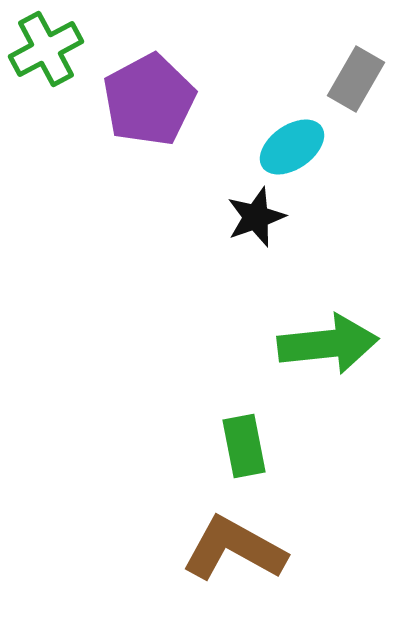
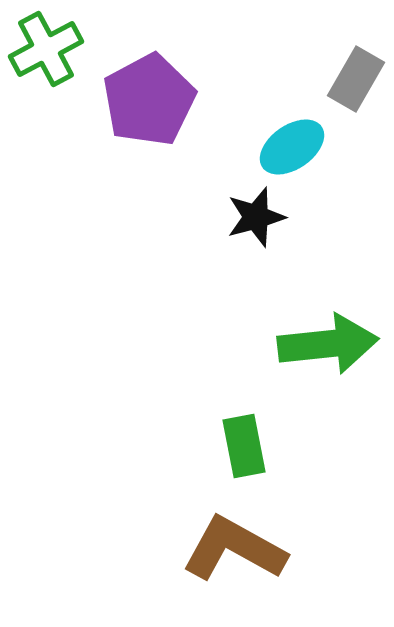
black star: rotated 4 degrees clockwise
